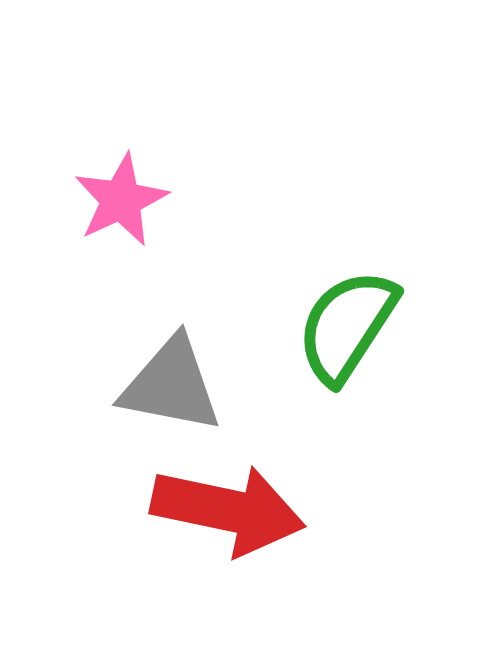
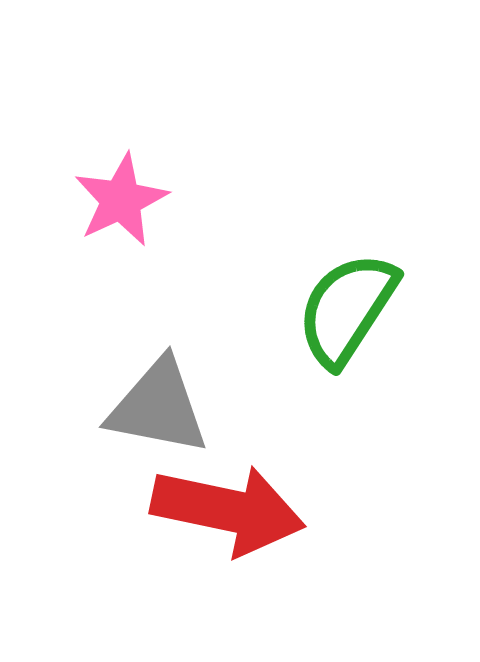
green semicircle: moved 17 px up
gray triangle: moved 13 px left, 22 px down
